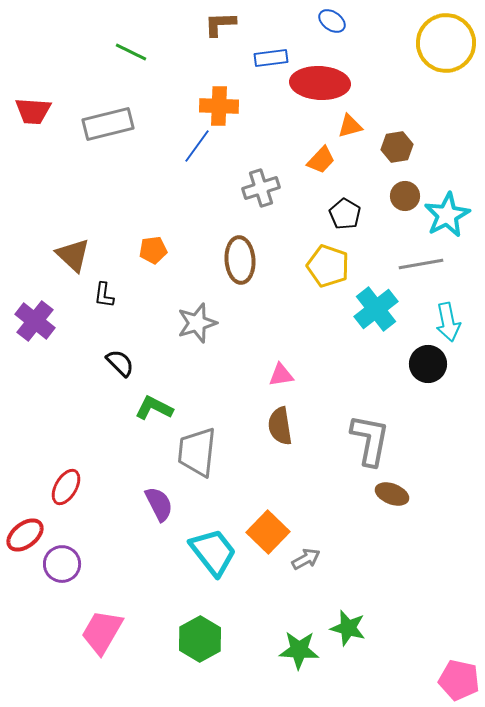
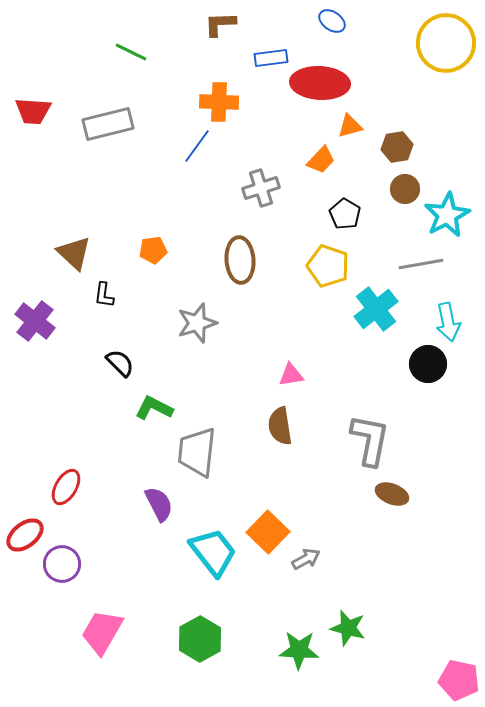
orange cross at (219, 106): moved 4 px up
brown circle at (405, 196): moved 7 px up
brown triangle at (73, 255): moved 1 px right, 2 px up
pink triangle at (281, 375): moved 10 px right
